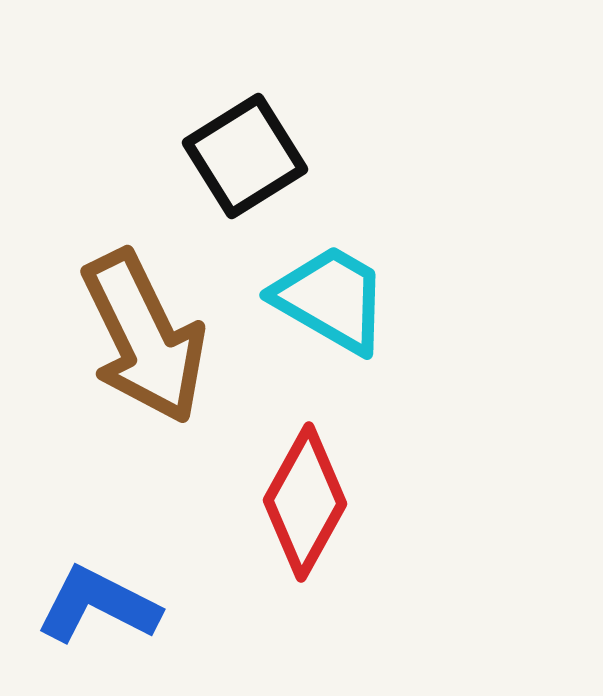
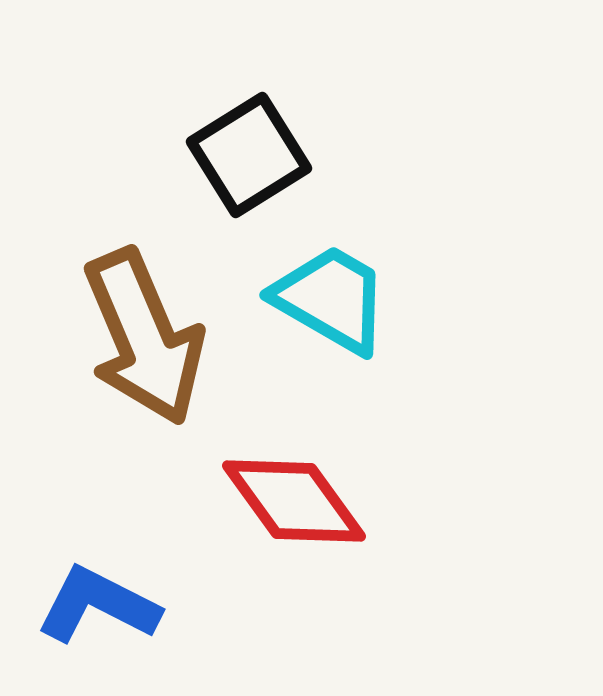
black square: moved 4 px right, 1 px up
brown arrow: rotated 3 degrees clockwise
red diamond: moved 11 px left, 1 px up; rotated 65 degrees counterclockwise
